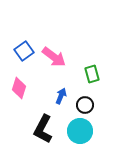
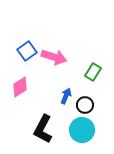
blue square: moved 3 px right
pink arrow: rotated 20 degrees counterclockwise
green rectangle: moved 1 px right, 2 px up; rotated 48 degrees clockwise
pink diamond: moved 1 px right, 1 px up; rotated 40 degrees clockwise
blue arrow: moved 5 px right
cyan circle: moved 2 px right, 1 px up
